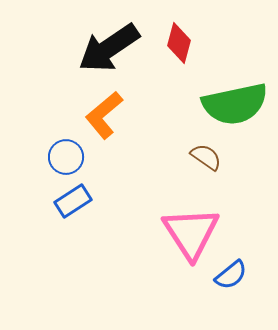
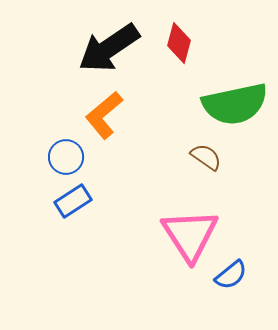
pink triangle: moved 1 px left, 2 px down
